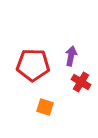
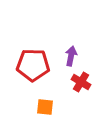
orange square: rotated 12 degrees counterclockwise
